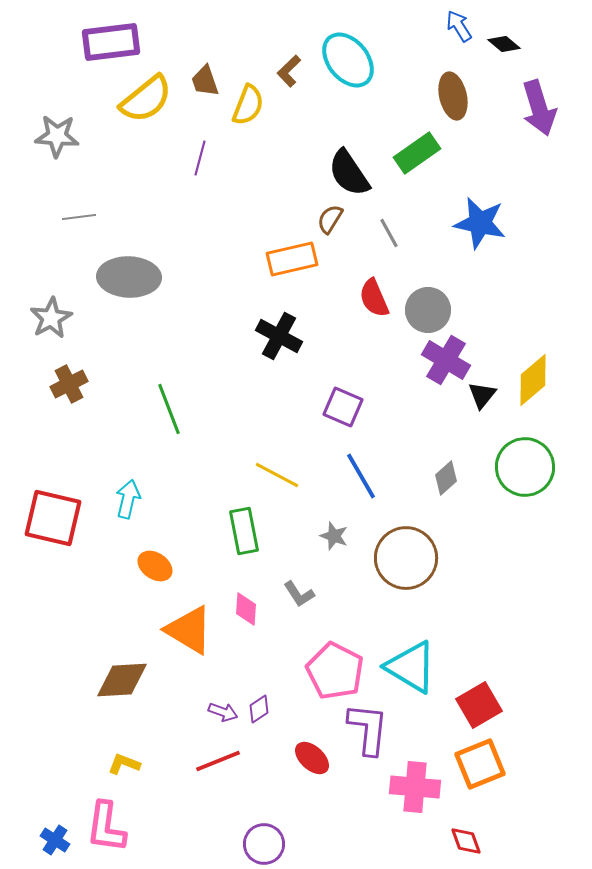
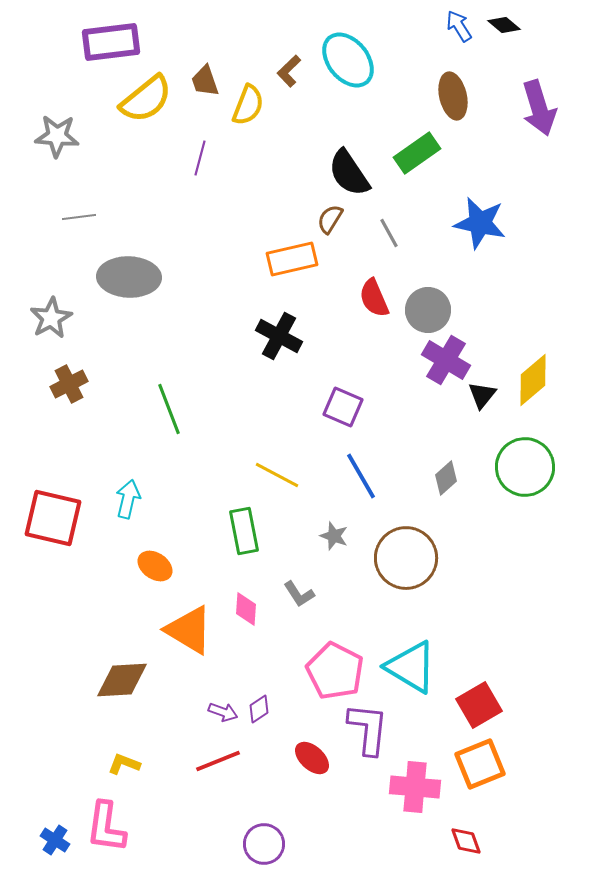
black diamond at (504, 44): moved 19 px up
